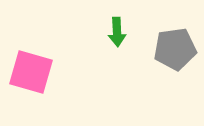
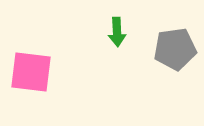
pink square: rotated 9 degrees counterclockwise
